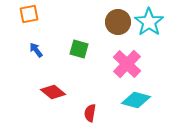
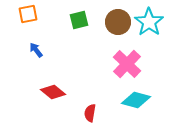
orange square: moved 1 px left
green square: moved 29 px up; rotated 30 degrees counterclockwise
